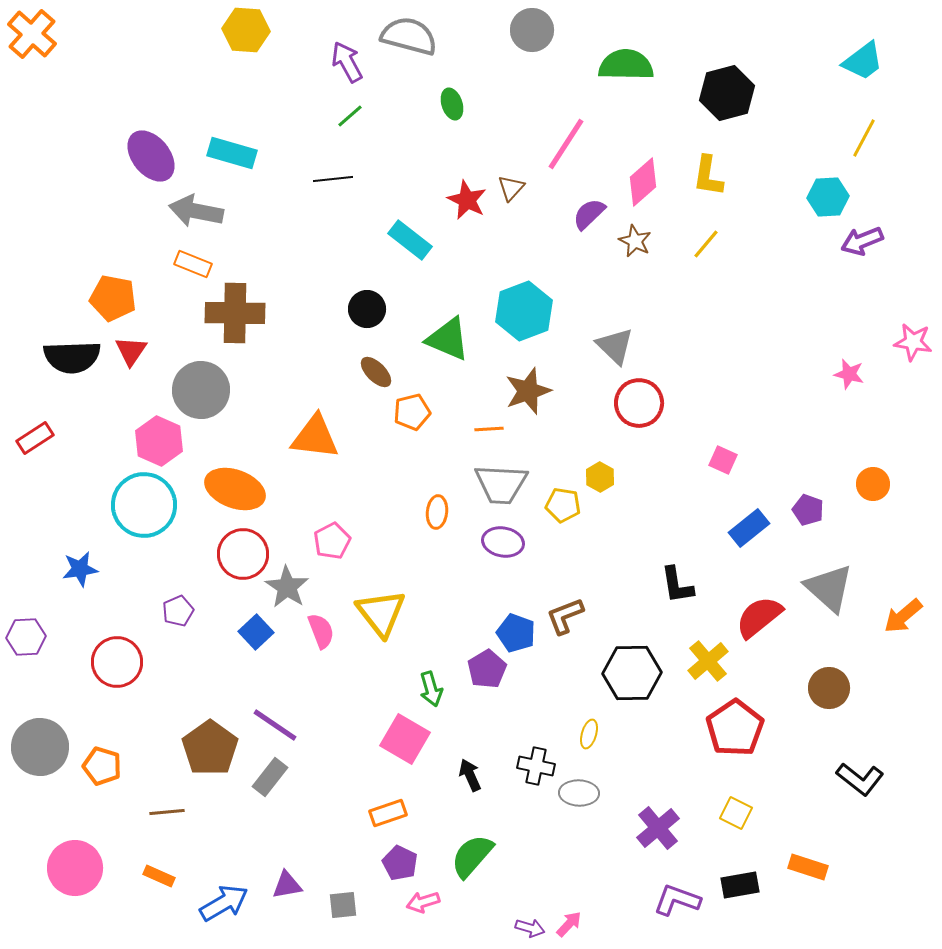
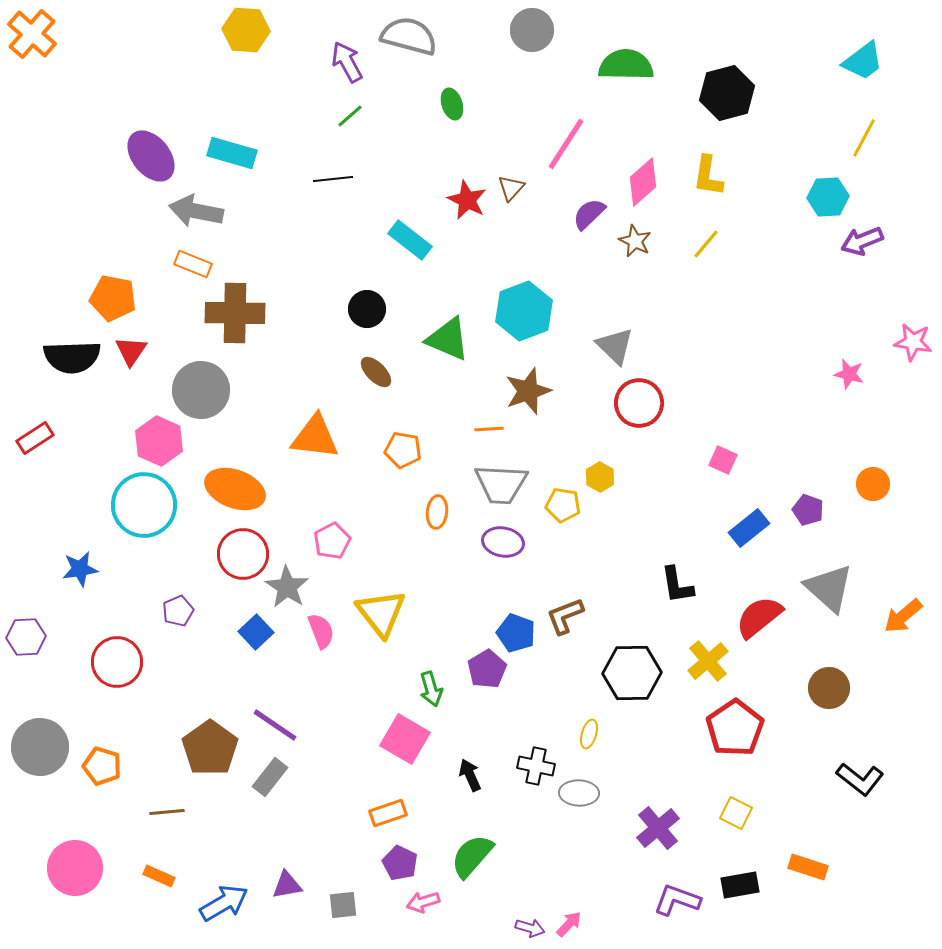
orange pentagon at (412, 412): moved 9 px left, 38 px down; rotated 24 degrees clockwise
